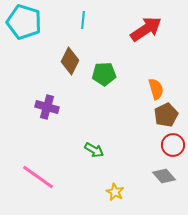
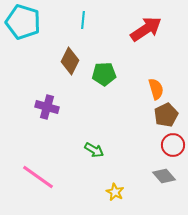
cyan pentagon: moved 1 px left
